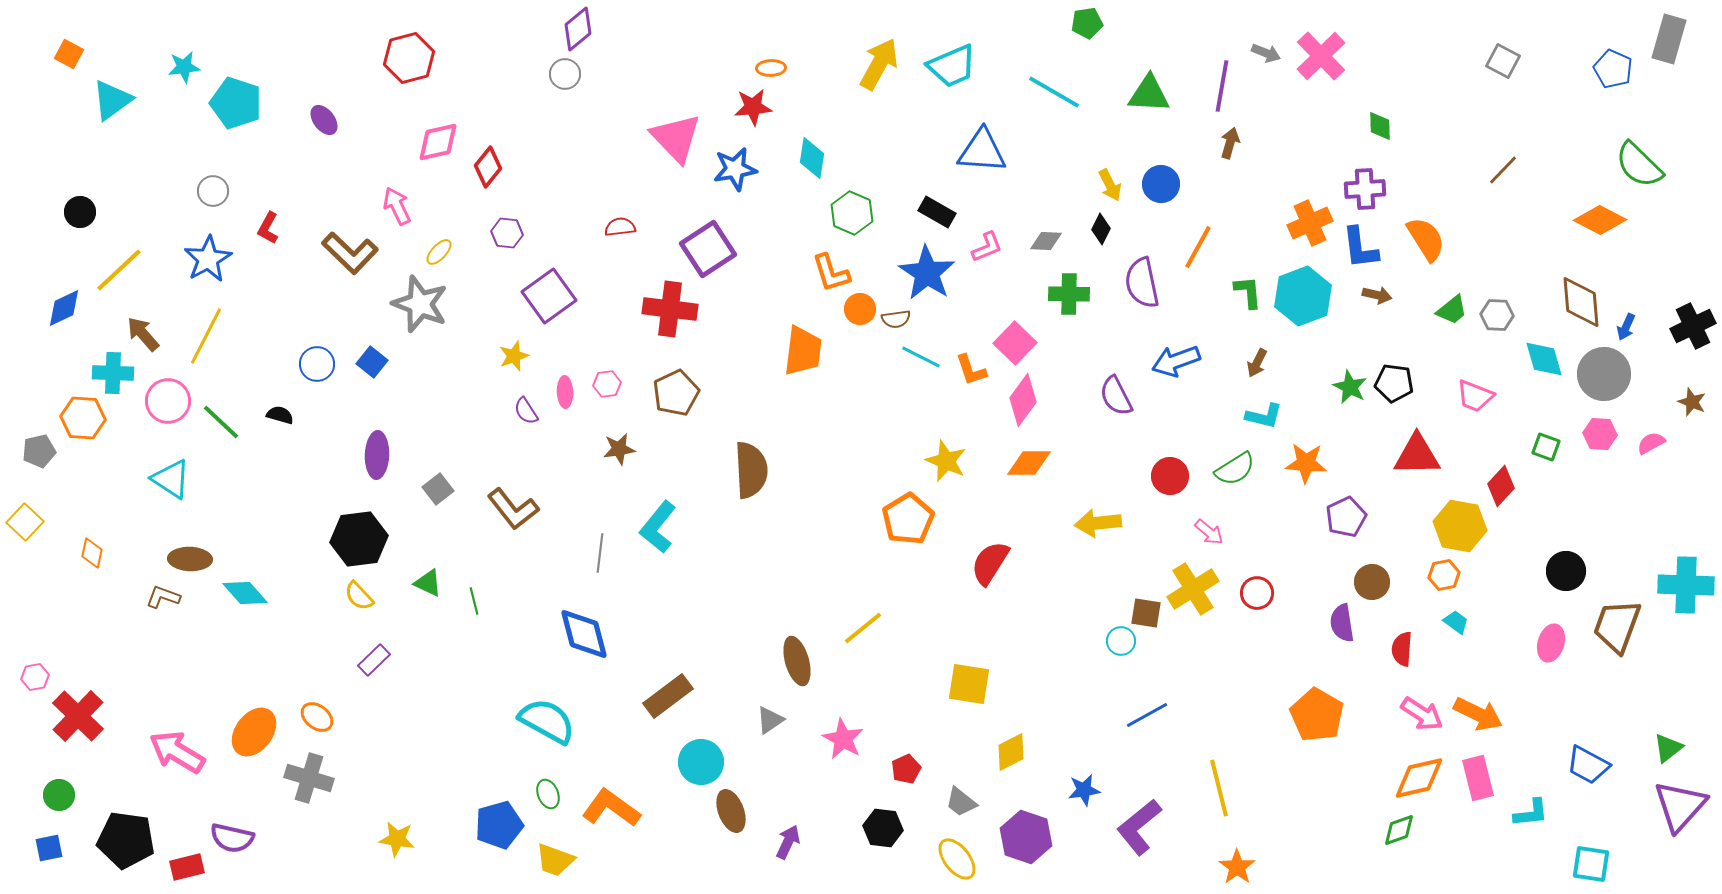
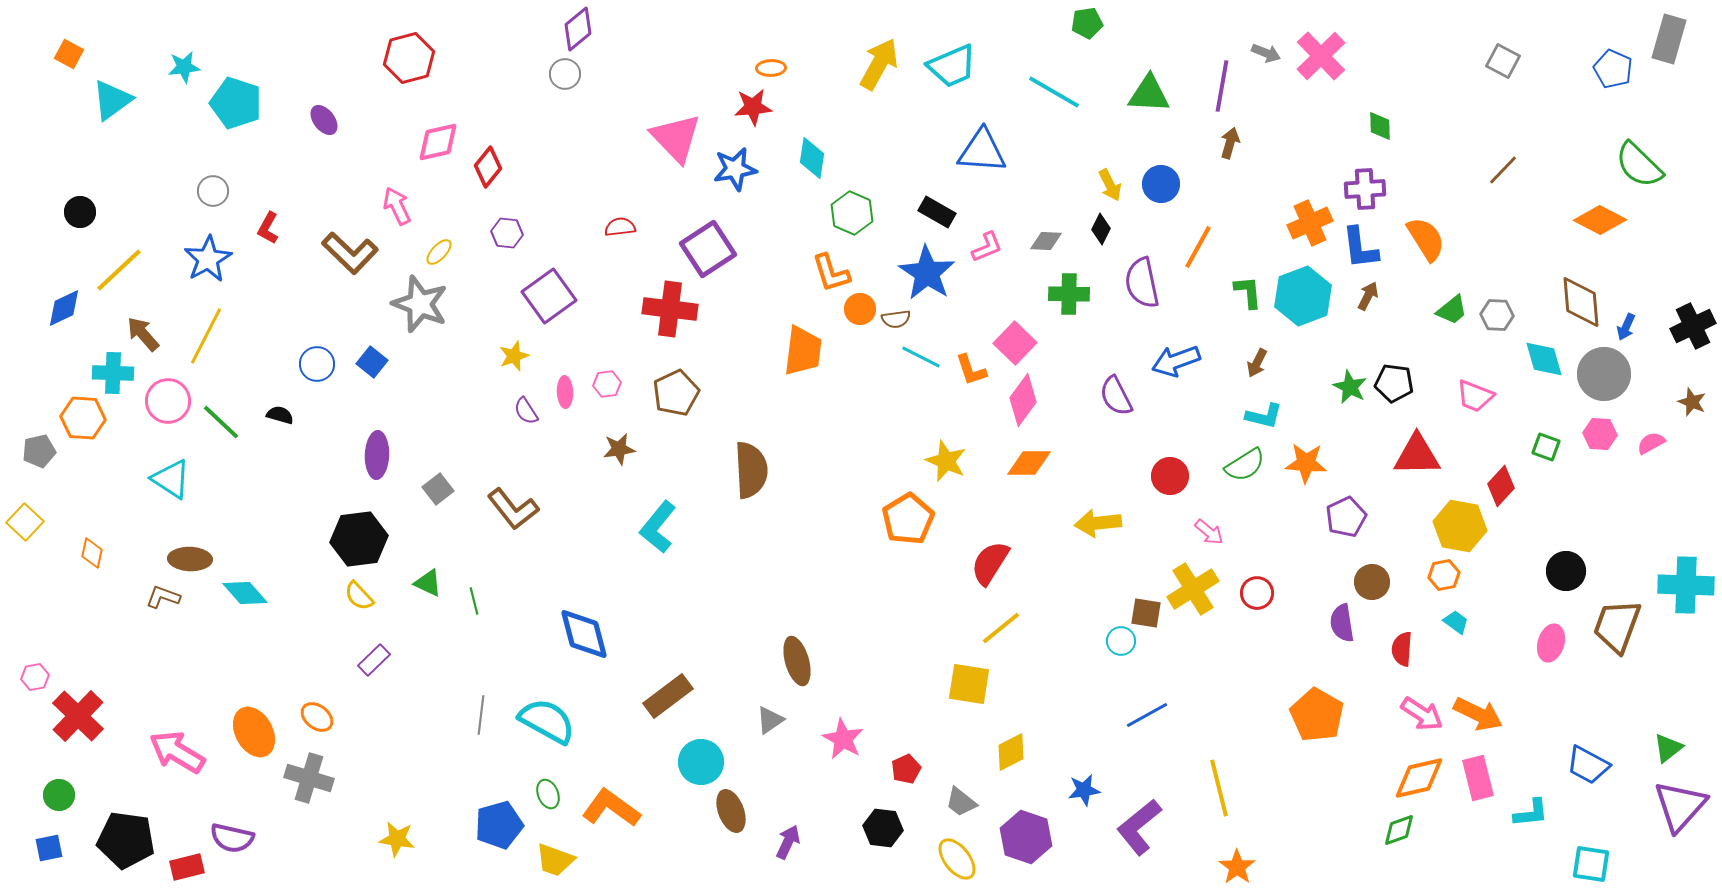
brown arrow at (1377, 295): moved 9 px left, 1 px down; rotated 76 degrees counterclockwise
green semicircle at (1235, 469): moved 10 px right, 4 px up
gray line at (600, 553): moved 119 px left, 162 px down
yellow line at (863, 628): moved 138 px right
orange ellipse at (254, 732): rotated 66 degrees counterclockwise
